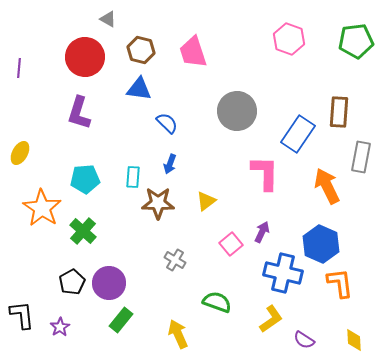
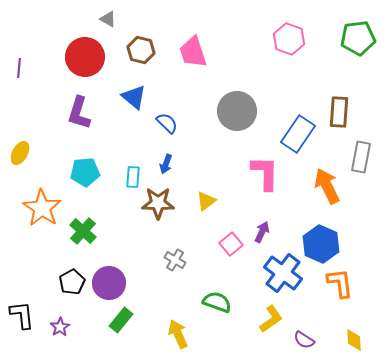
green pentagon: moved 2 px right, 3 px up
blue triangle: moved 5 px left, 8 px down; rotated 32 degrees clockwise
blue arrow: moved 4 px left
cyan pentagon: moved 7 px up
blue cross: rotated 24 degrees clockwise
